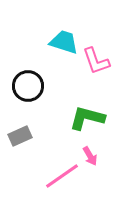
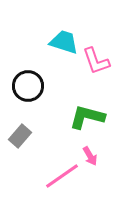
green L-shape: moved 1 px up
gray rectangle: rotated 25 degrees counterclockwise
